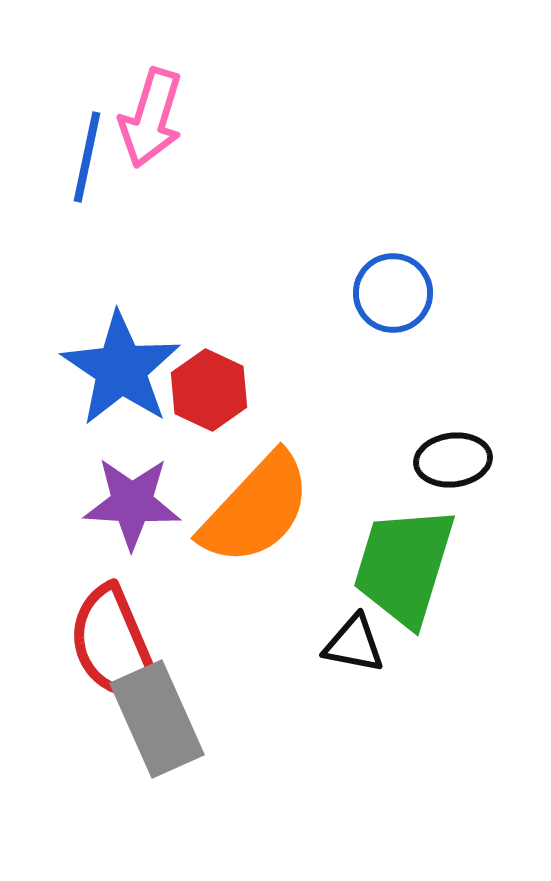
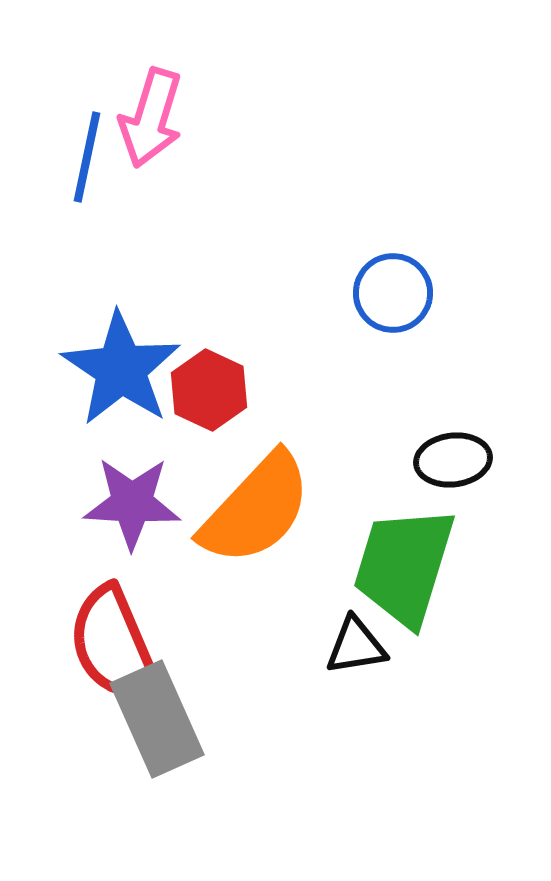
black triangle: moved 2 px right, 2 px down; rotated 20 degrees counterclockwise
